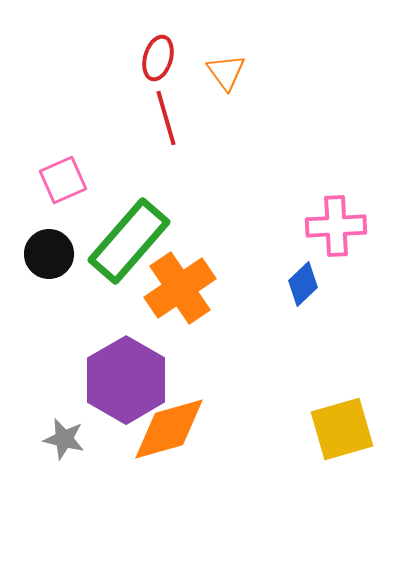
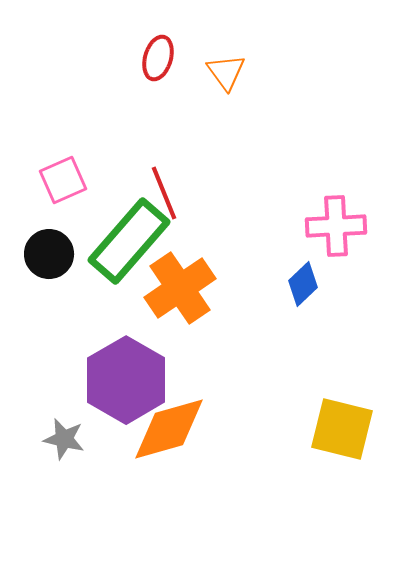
red line: moved 2 px left, 75 px down; rotated 6 degrees counterclockwise
yellow square: rotated 30 degrees clockwise
